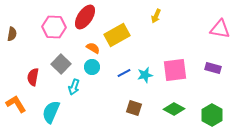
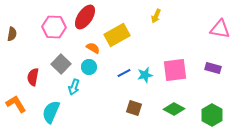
cyan circle: moved 3 px left
